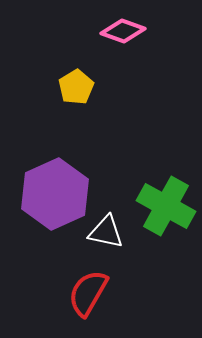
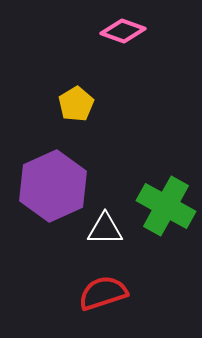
yellow pentagon: moved 17 px down
purple hexagon: moved 2 px left, 8 px up
white triangle: moved 1 px left, 3 px up; rotated 12 degrees counterclockwise
red semicircle: moved 15 px right; rotated 42 degrees clockwise
